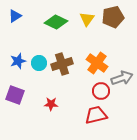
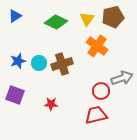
orange cross: moved 17 px up
